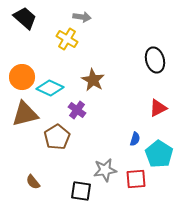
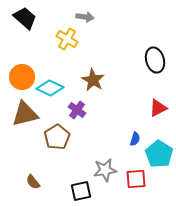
gray arrow: moved 3 px right
black square: rotated 20 degrees counterclockwise
